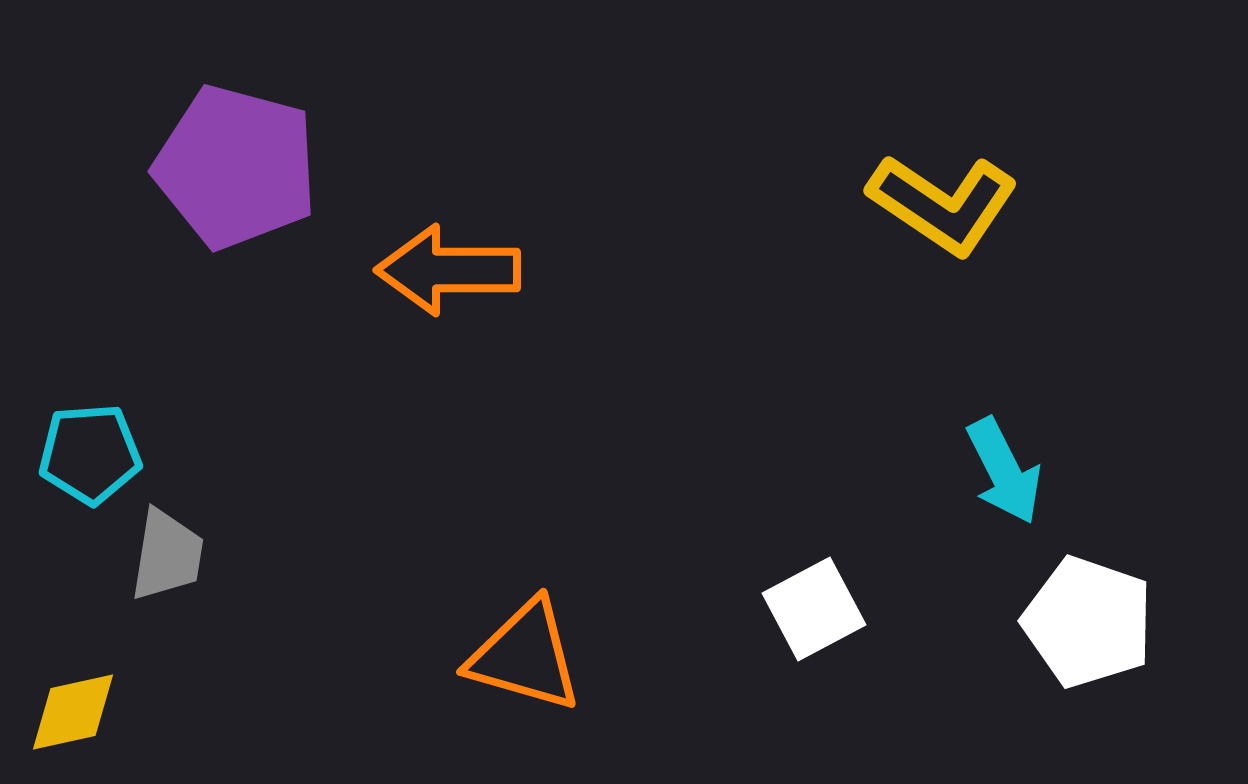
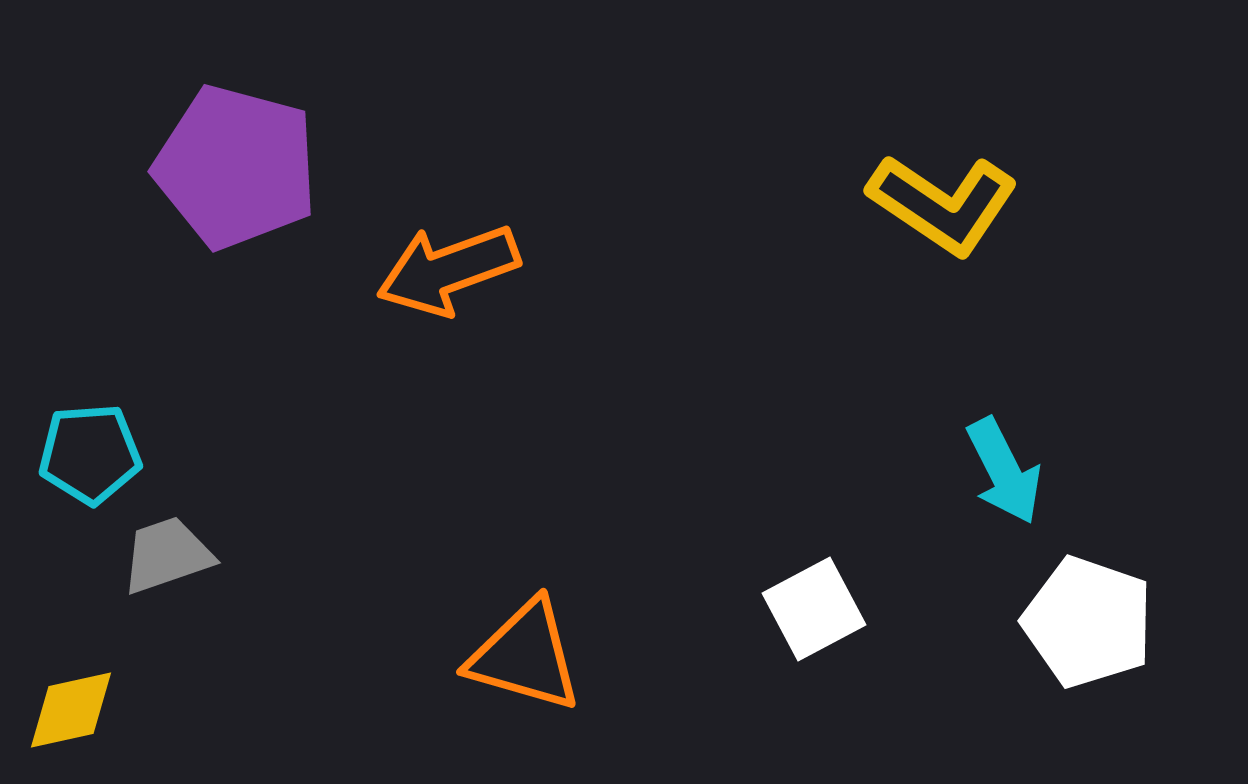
orange arrow: rotated 20 degrees counterclockwise
gray trapezoid: rotated 118 degrees counterclockwise
yellow diamond: moved 2 px left, 2 px up
